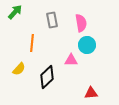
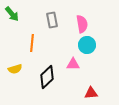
green arrow: moved 3 px left, 2 px down; rotated 98 degrees clockwise
pink semicircle: moved 1 px right, 1 px down
pink triangle: moved 2 px right, 4 px down
yellow semicircle: moved 4 px left; rotated 32 degrees clockwise
